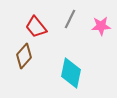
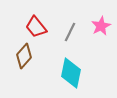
gray line: moved 13 px down
pink star: rotated 24 degrees counterclockwise
